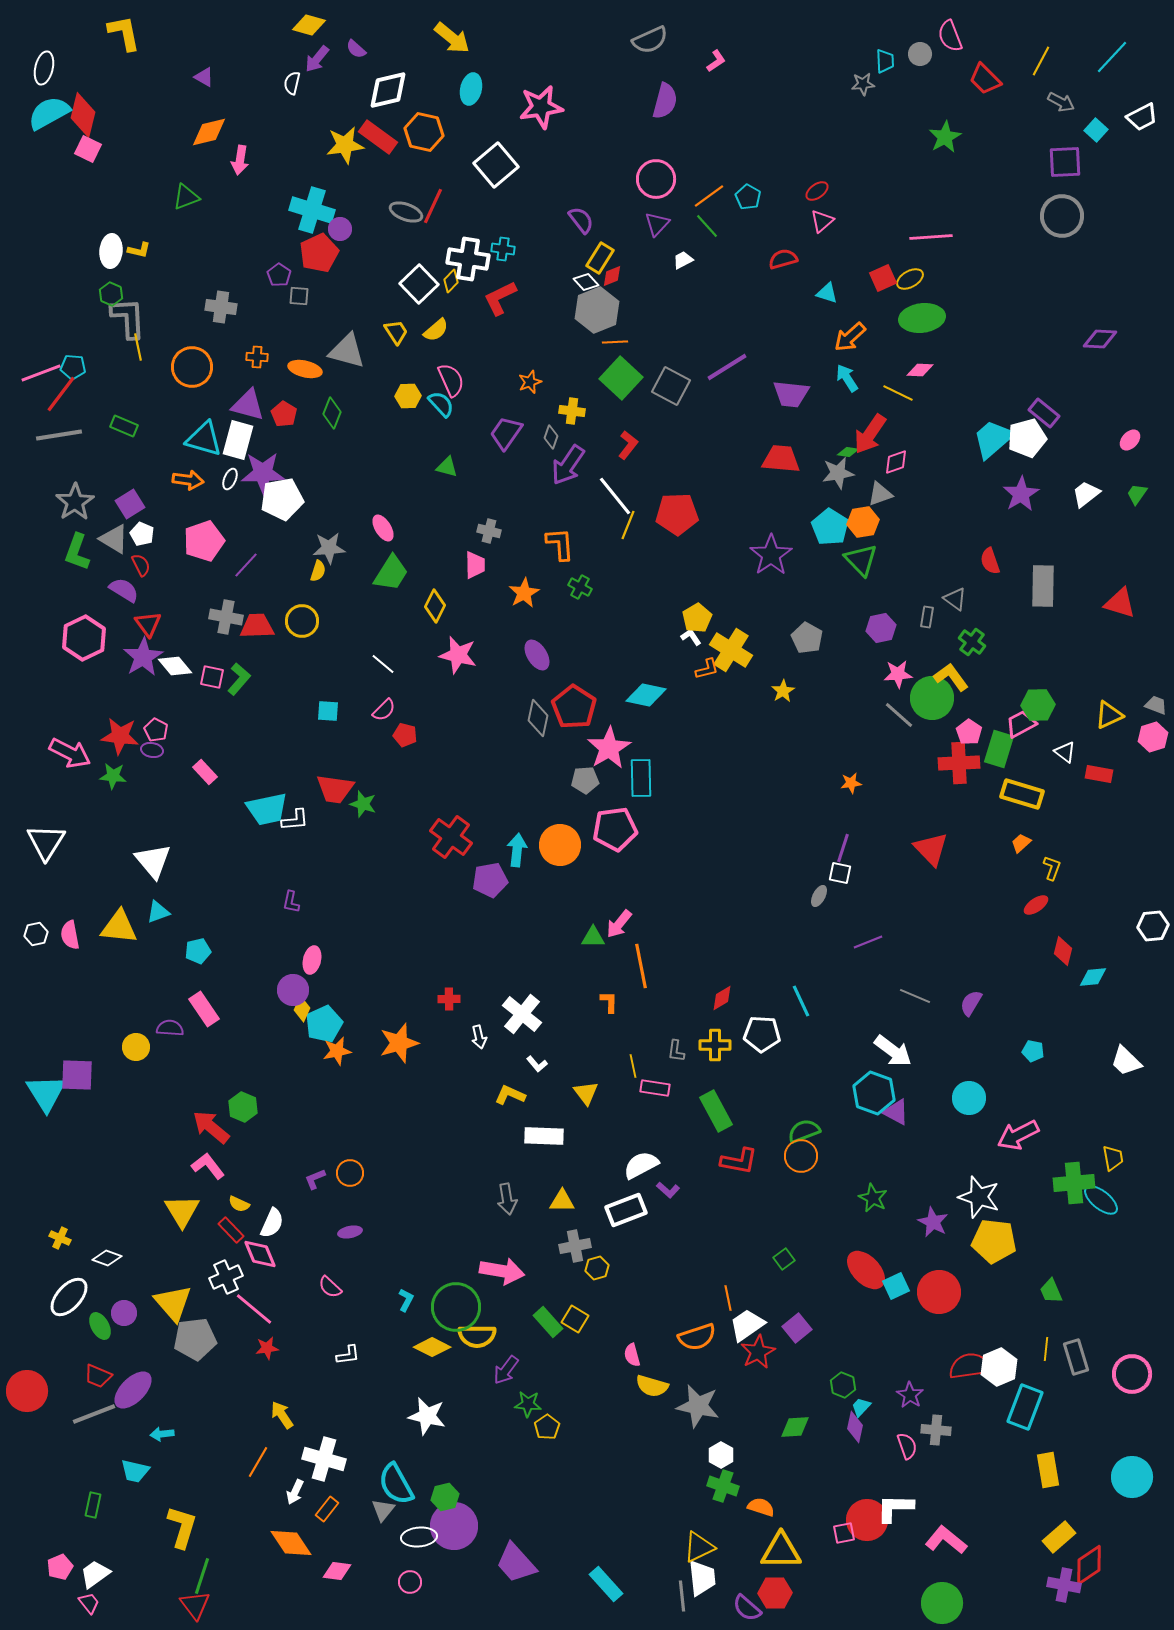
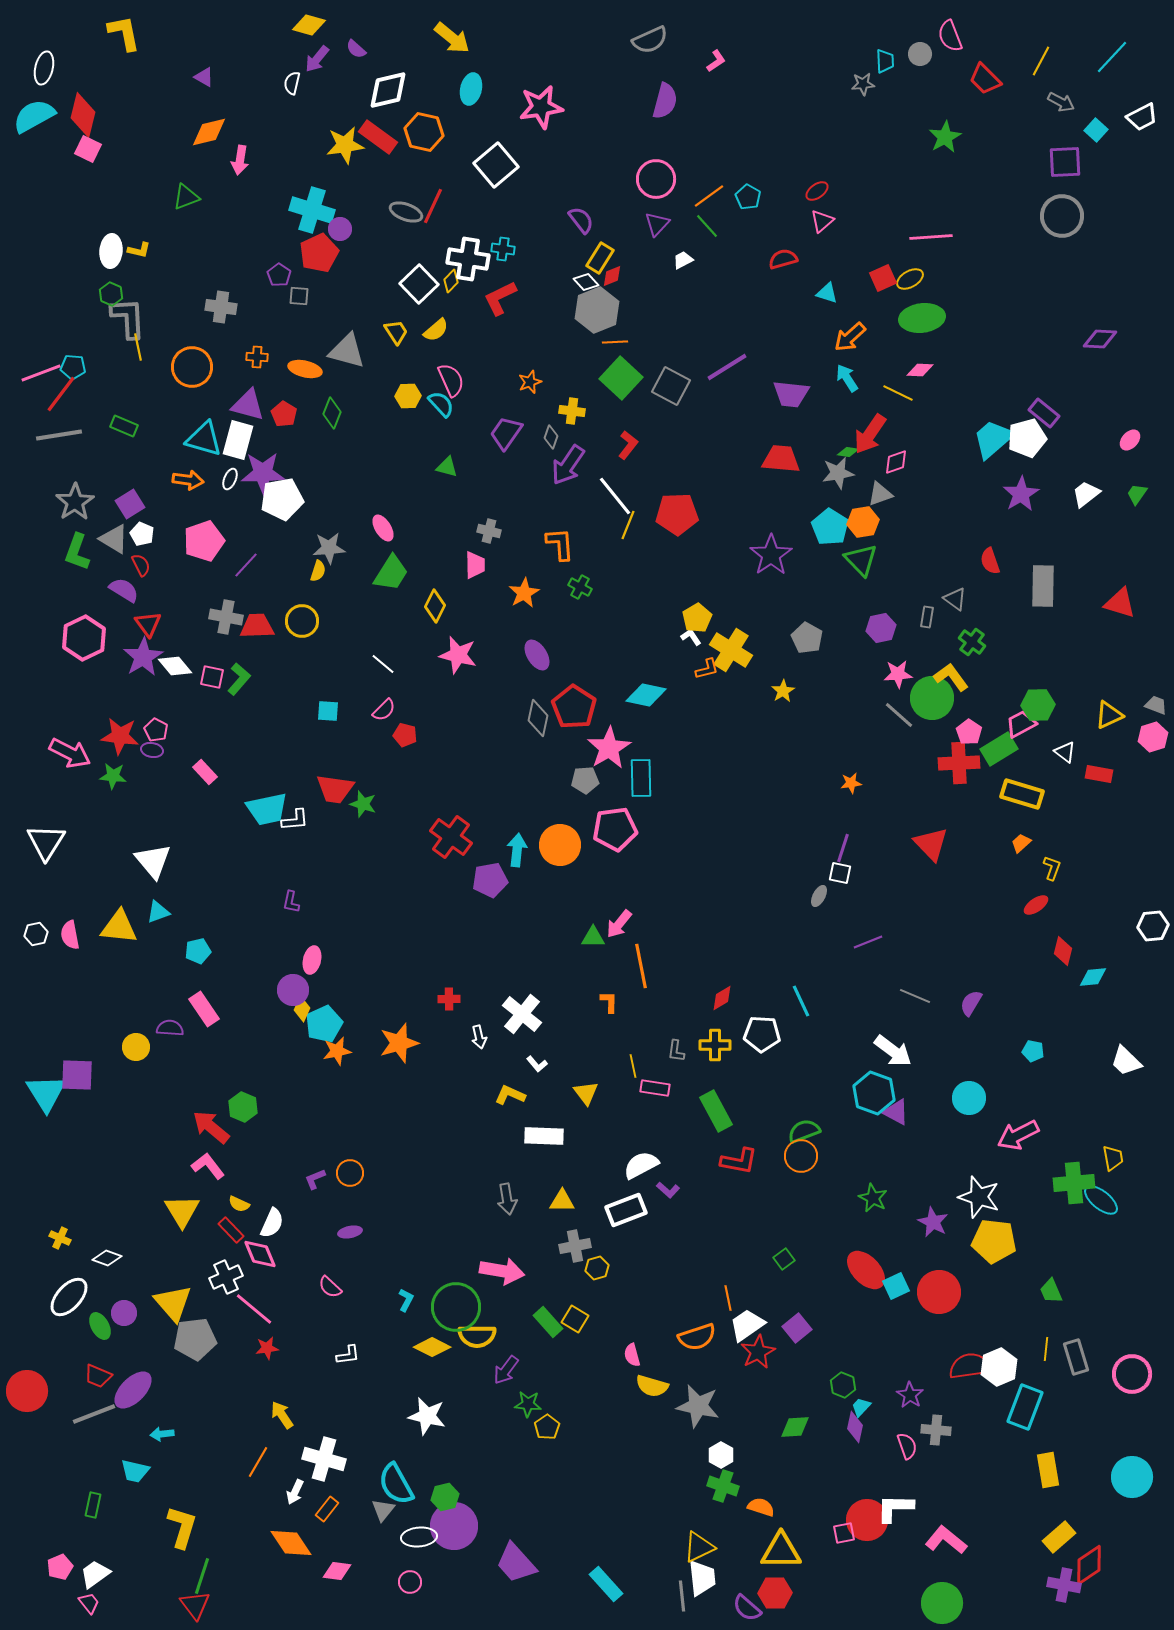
cyan semicircle at (49, 113): moved 15 px left, 3 px down
green rectangle at (999, 749): rotated 42 degrees clockwise
red triangle at (931, 849): moved 5 px up
